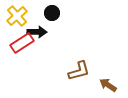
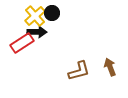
yellow cross: moved 18 px right
brown arrow: moved 2 px right, 18 px up; rotated 36 degrees clockwise
